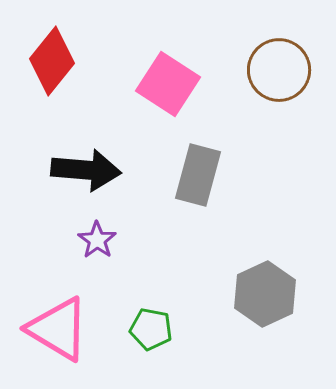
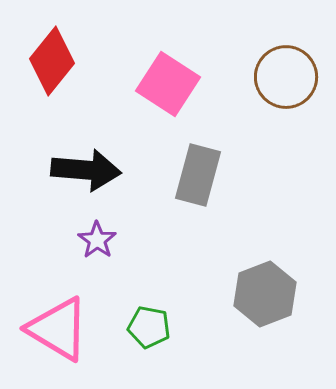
brown circle: moved 7 px right, 7 px down
gray hexagon: rotated 4 degrees clockwise
green pentagon: moved 2 px left, 2 px up
